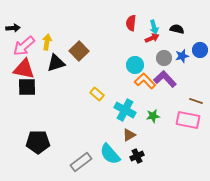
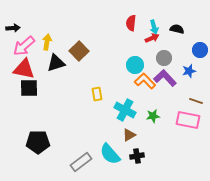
blue star: moved 7 px right, 15 px down
purple L-shape: moved 1 px up
black square: moved 2 px right, 1 px down
yellow rectangle: rotated 40 degrees clockwise
black cross: rotated 16 degrees clockwise
